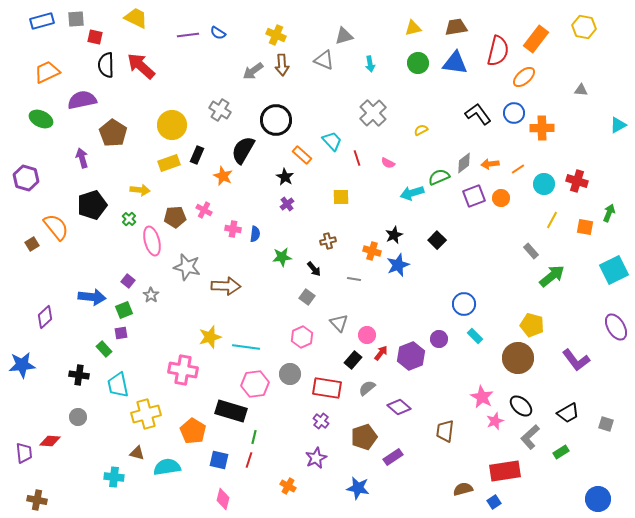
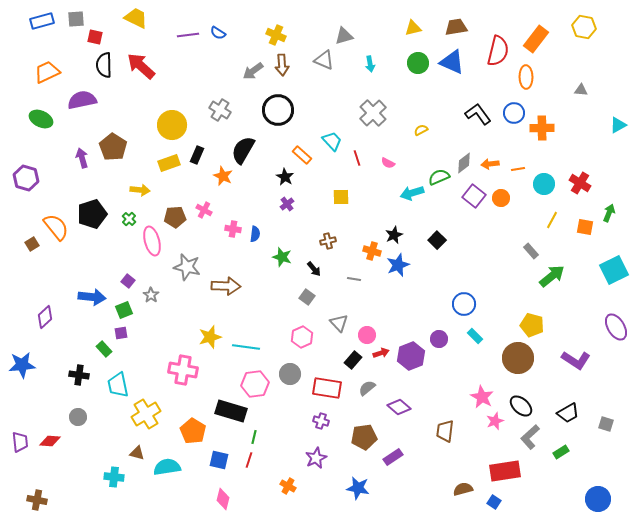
blue triangle at (455, 63): moved 3 px left, 1 px up; rotated 16 degrees clockwise
black semicircle at (106, 65): moved 2 px left
orange ellipse at (524, 77): moved 2 px right; rotated 50 degrees counterclockwise
black circle at (276, 120): moved 2 px right, 10 px up
brown pentagon at (113, 133): moved 14 px down
orange line at (518, 169): rotated 24 degrees clockwise
red cross at (577, 181): moved 3 px right, 2 px down; rotated 15 degrees clockwise
purple square at (474, 196): rotated 30 degrees counterclockwise
black pentagon at (92, 205): moved 9 px down
green star at (282, 257): rotated 24 degrees clockwise
red arrow at (381, 353): rotated 35 degrees clockwise
purple L-shape at (576, 360): rotated 20 degrees counterclockwise
yellow cross at (146, 414): rotated 16 degrees counterclockwise
purple cross at (321, 421): rotated 21 degrees counterclockwise
brown pentagon at (364, 437): rotated 10 degrees clockwise
purple trapezoid at (24, 453): moved 4 px left, 11 px up
blue square at (494, 502): rotated 24 degrees counterclockwise
